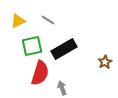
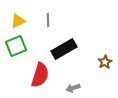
gray line: rotated 56 degrees clockwise
green square: moved 16 px left; rotated 10 degrees counterclockwise
red semicircle: moved 2 px down
gray arrow: moved 11 px right; rotated 88 degrees counterclockwise
